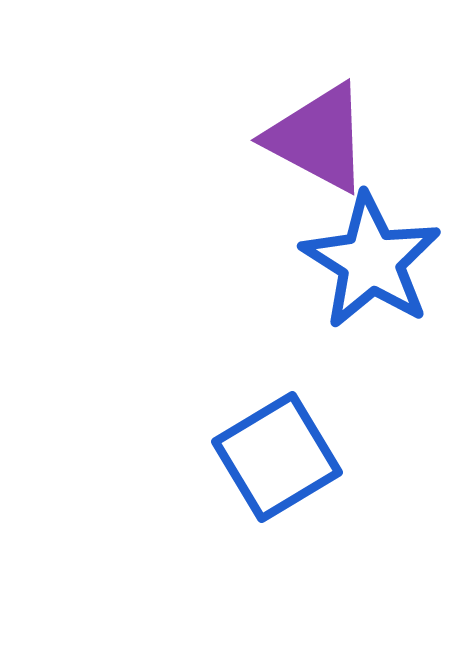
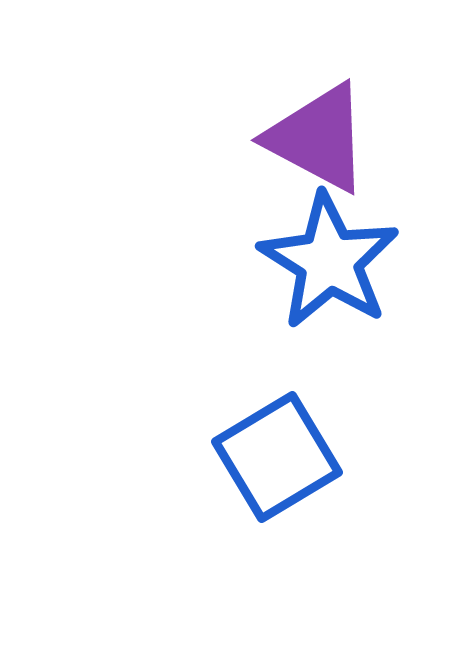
blue star: moved 42 px left
